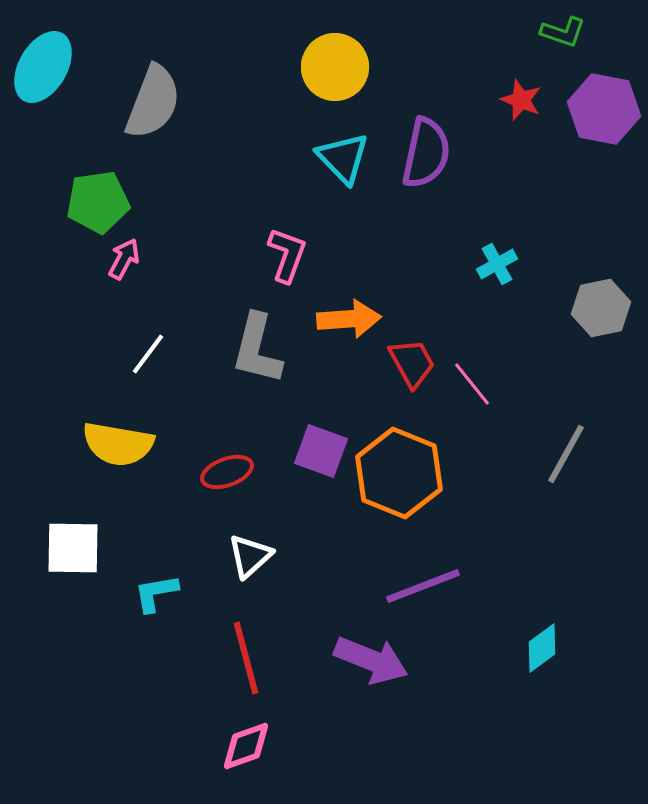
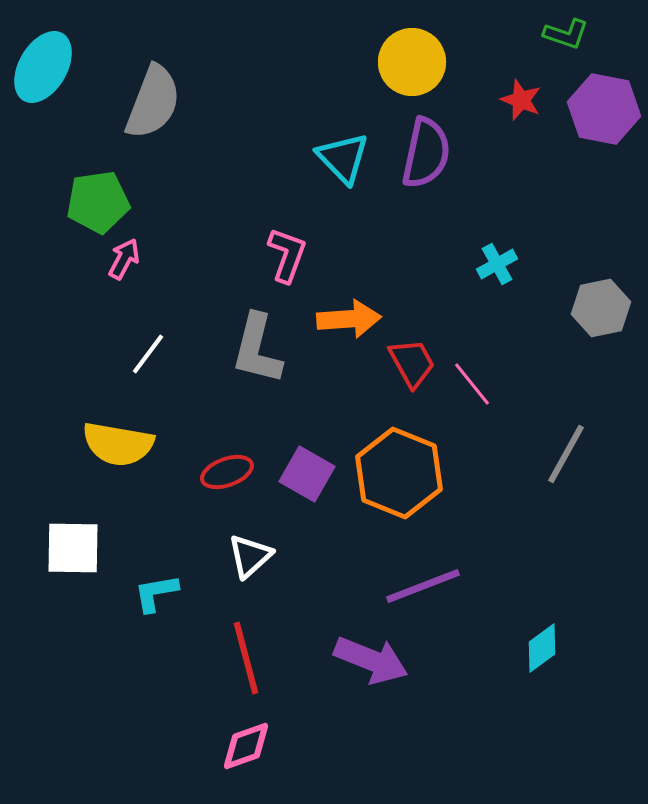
green L-shape: moved 3 px right, 2 px down
yellow circle: moved 77 px right, 5 px up
purple square: moved 14 px left, 23 px down; rotated 10 degrees clockwise
